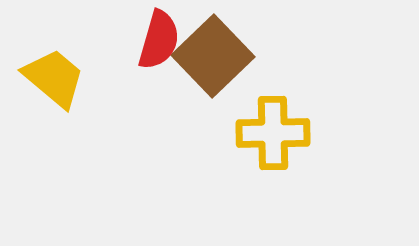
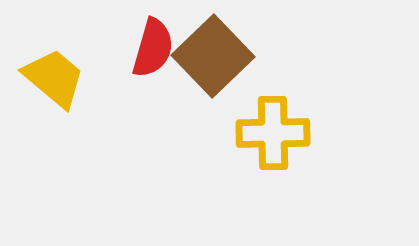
red semicircle: moved 6 px left, 8 px down
